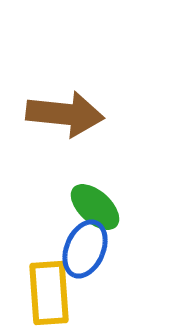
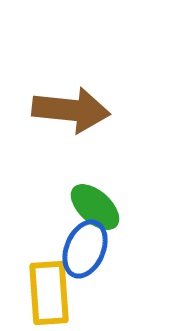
brown arrow: moved 6 px right, 4 px up
